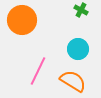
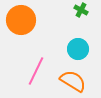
orange circle: moved 1 px left
pink line: moved 2 px left
